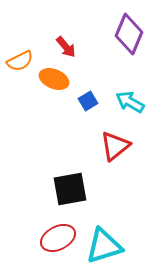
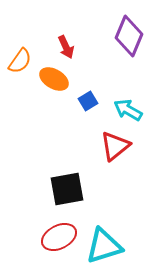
purple diamond: moved 2 px down
red arrow: rotated 15 degrees clockwise
orange semicircle: rotated 28 degrees counterclockwise
orange ellipse: rotated 8 degrees clockwise
cyan arrow: moved 2 px left, 8 px down
black square: moved 3 px left
red ellipse: moved 1 px right, 1 px up
